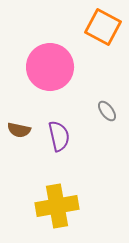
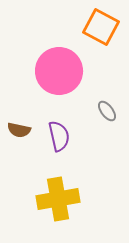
orange square: moved 2 px left
pink circle: moved 9 px right, 4 px down
yellow cross: moved 1 px right, 7 px up
